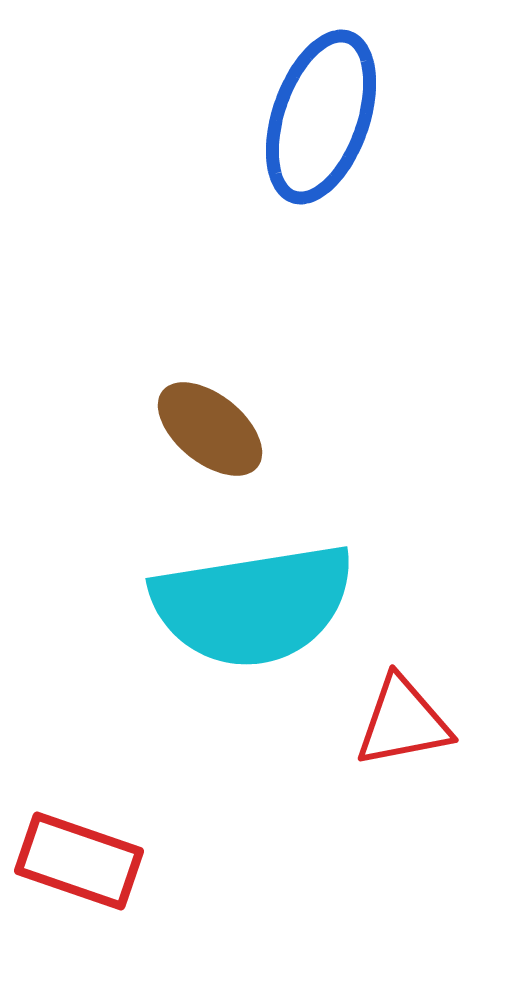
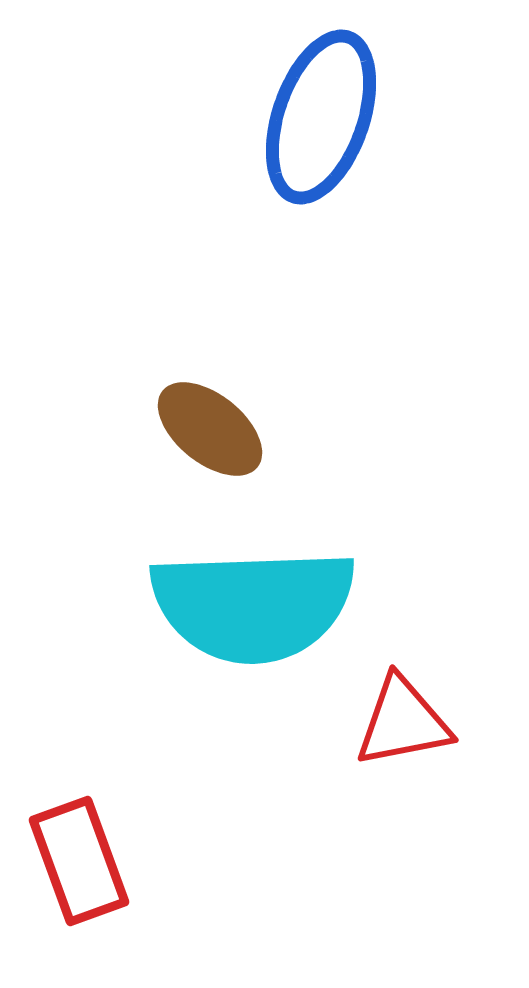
cyan semicircle: rotated 7 degrees clockwise
red rectangle: rotated 51 degrees clockwise
